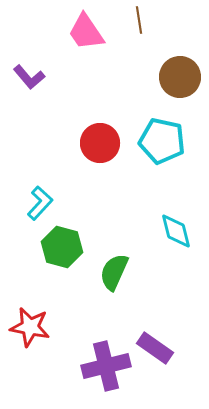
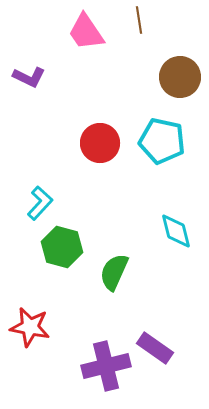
purple L-shape: rotated 24 degrees counterclockwise
